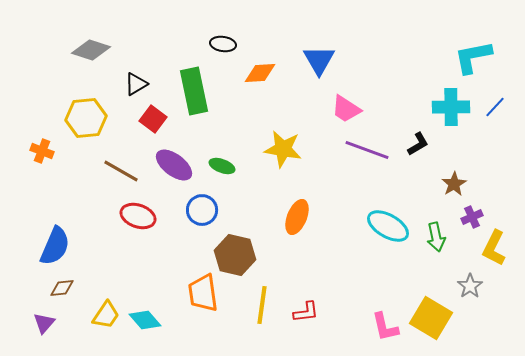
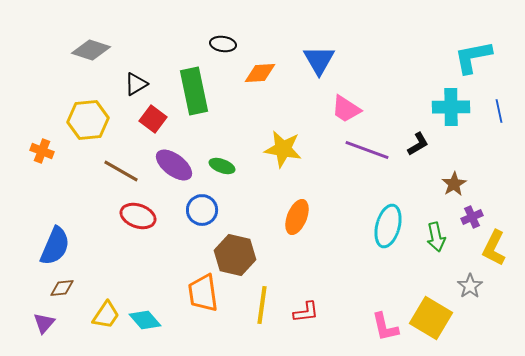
blue line: moved 4 px right, 4 px down; rotated 55 degrees counterclockwise
yellow hexagon: moved 2 px right, 2 px down
cyan ellipse: rotated 75 degrees clockwise
